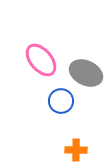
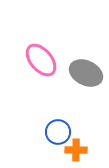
blue circle: moved 3 px left, 31 px down
